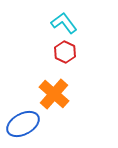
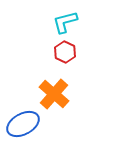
cyan L-shape: moved 1 px right, 1 px up; rotated 68 degrees counterclockwise
